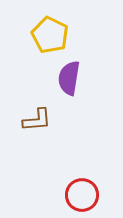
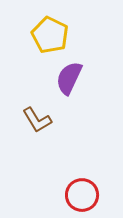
purple semicircle: rotated 16 degrees clockwise
brown L-shape: rotated 64 degrees clockwise
